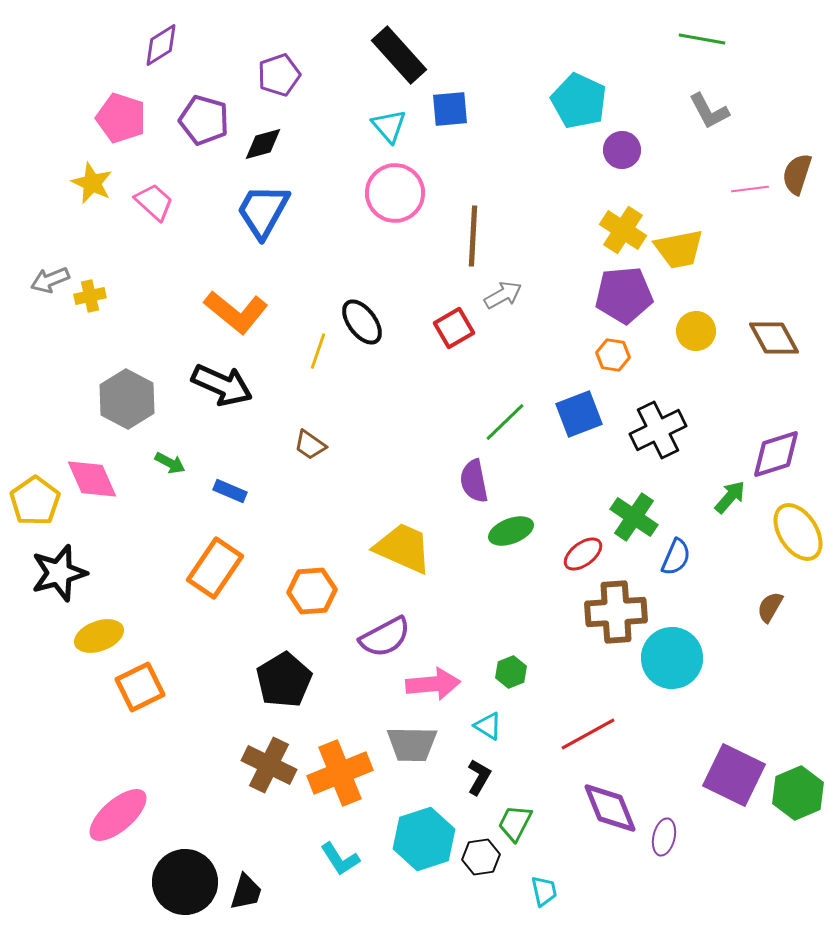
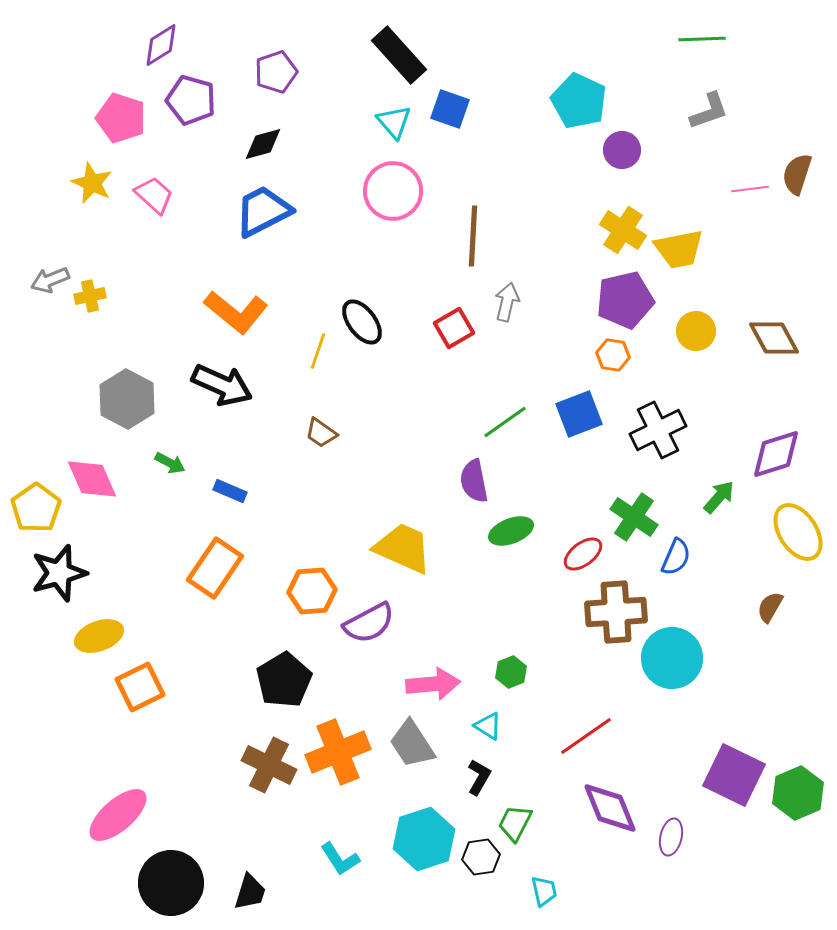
green line at (702, 39): rotated 12 degrees counterclockwise
purple pentagon at (279, 75): moved 3 px left, 3 px up
blue square at (450, 109): rotated 24 degrees clockwise
gray L-shape at (709, 111): rotated 81 degrees counterclockwise
purple pentagon at (204, 120): moved 13 px left, 20 px up
cyan triangle at (389, 126): moved 5 px right, 4 px up
pink circle at (395, 193): moved 2 px left, 2 px up
pink trapezoid at (154, 202): moved 7 px up
blue trapezoid at (263, 211): rotated 34 degrees clockwise
gray arrow at (503, 295): moved 4 px right, 7 px down; rotated 48 degrees counterclockwise
purple pentagon at (624, 295): moved 1 px right, 5 px down; rotated 8 degrees counterclockwise
green line at (505, 422): rotated 9 degrees clockwise
brown trapezoid at (310, 445): moved 11 px right, 12 px up
green arrow at (730, 497): moved 11 px left
yellow pentagon at (35, 501): moved 1 px right, 7 px down
purple semicircle at (385, 637): moved 16 px left, 14 px up
red line at (588, 734): moved 2 px left, 2 px down; rotated 6 degrees counterclockwise
gray trapezoid at (412, 744): rotated 56 degrees clockwise
orange cross at (340, 773): moved 2 px left, 21 px up
purple ellipse at (664, 837): moved 7 px right
black circle at (185, 882): moved 14 px left, 1 px down
black trapezoid at (246, 892): moved 4 px right
